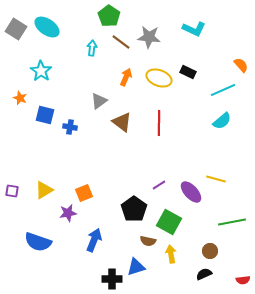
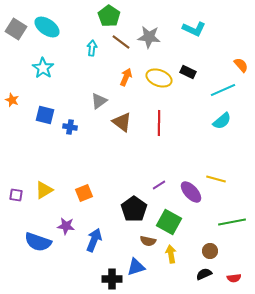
cyan star: moved 2 px right, 3 px up
orange star: moved 8 px left, 2 px down
purple square: moved 4 px right, 4 px down
purple star: moved 2 px left, 13 px down; rotated 18 degrees clockwise
red semicircle: moved 9 px left, 2 px up
